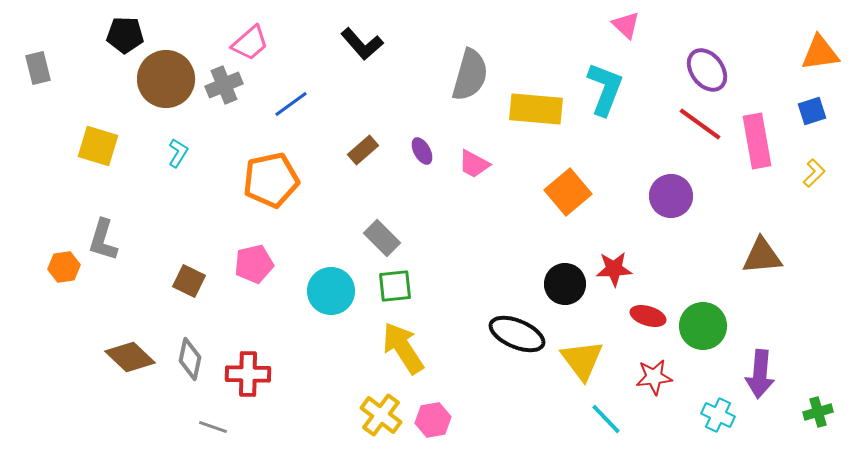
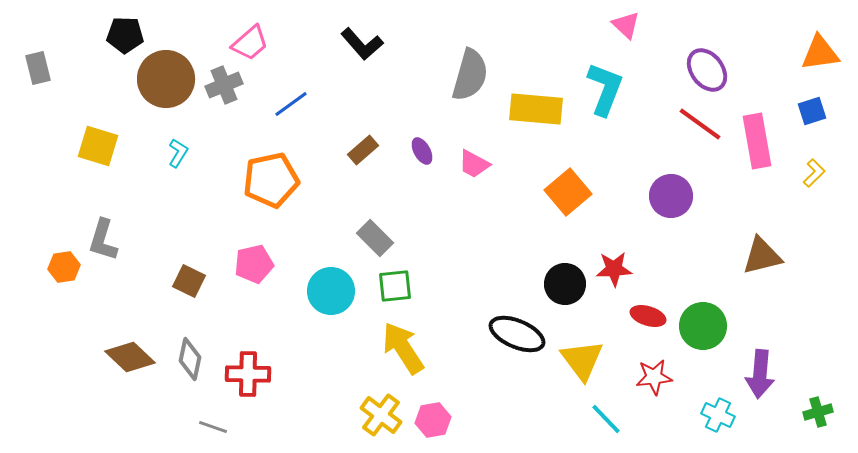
gray rectangle at (382, 238): moved 7 px left
brown triangle at (762, 256): rotated 9 degrees counterclockwise
